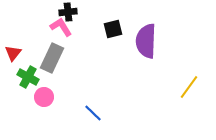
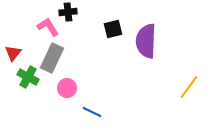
pink L-shape: moved 13 px left
pink circle: moved 23 px right, 9 px up
blue line: moved 1 px left, 1 px up; rotated 18 degrees counterclockwise
